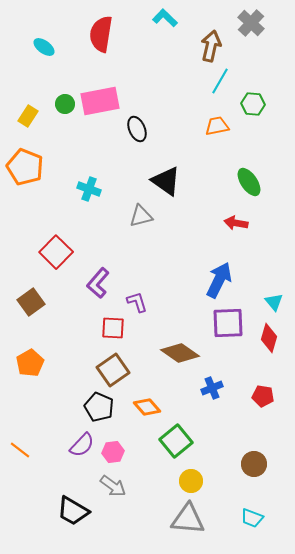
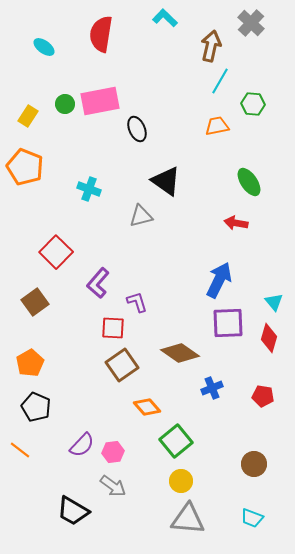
brown square at (31, 302): moved 4 px right
brown square at (113, 370): moved 9 px right, 5 px up
black pentagon at (99, 407): moved 63 px left
yellow circle at (191, 481): moved 10 px left
